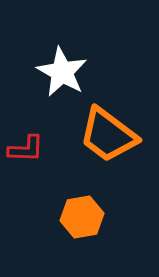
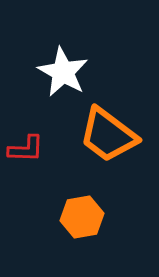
white star: moved 1 px right
